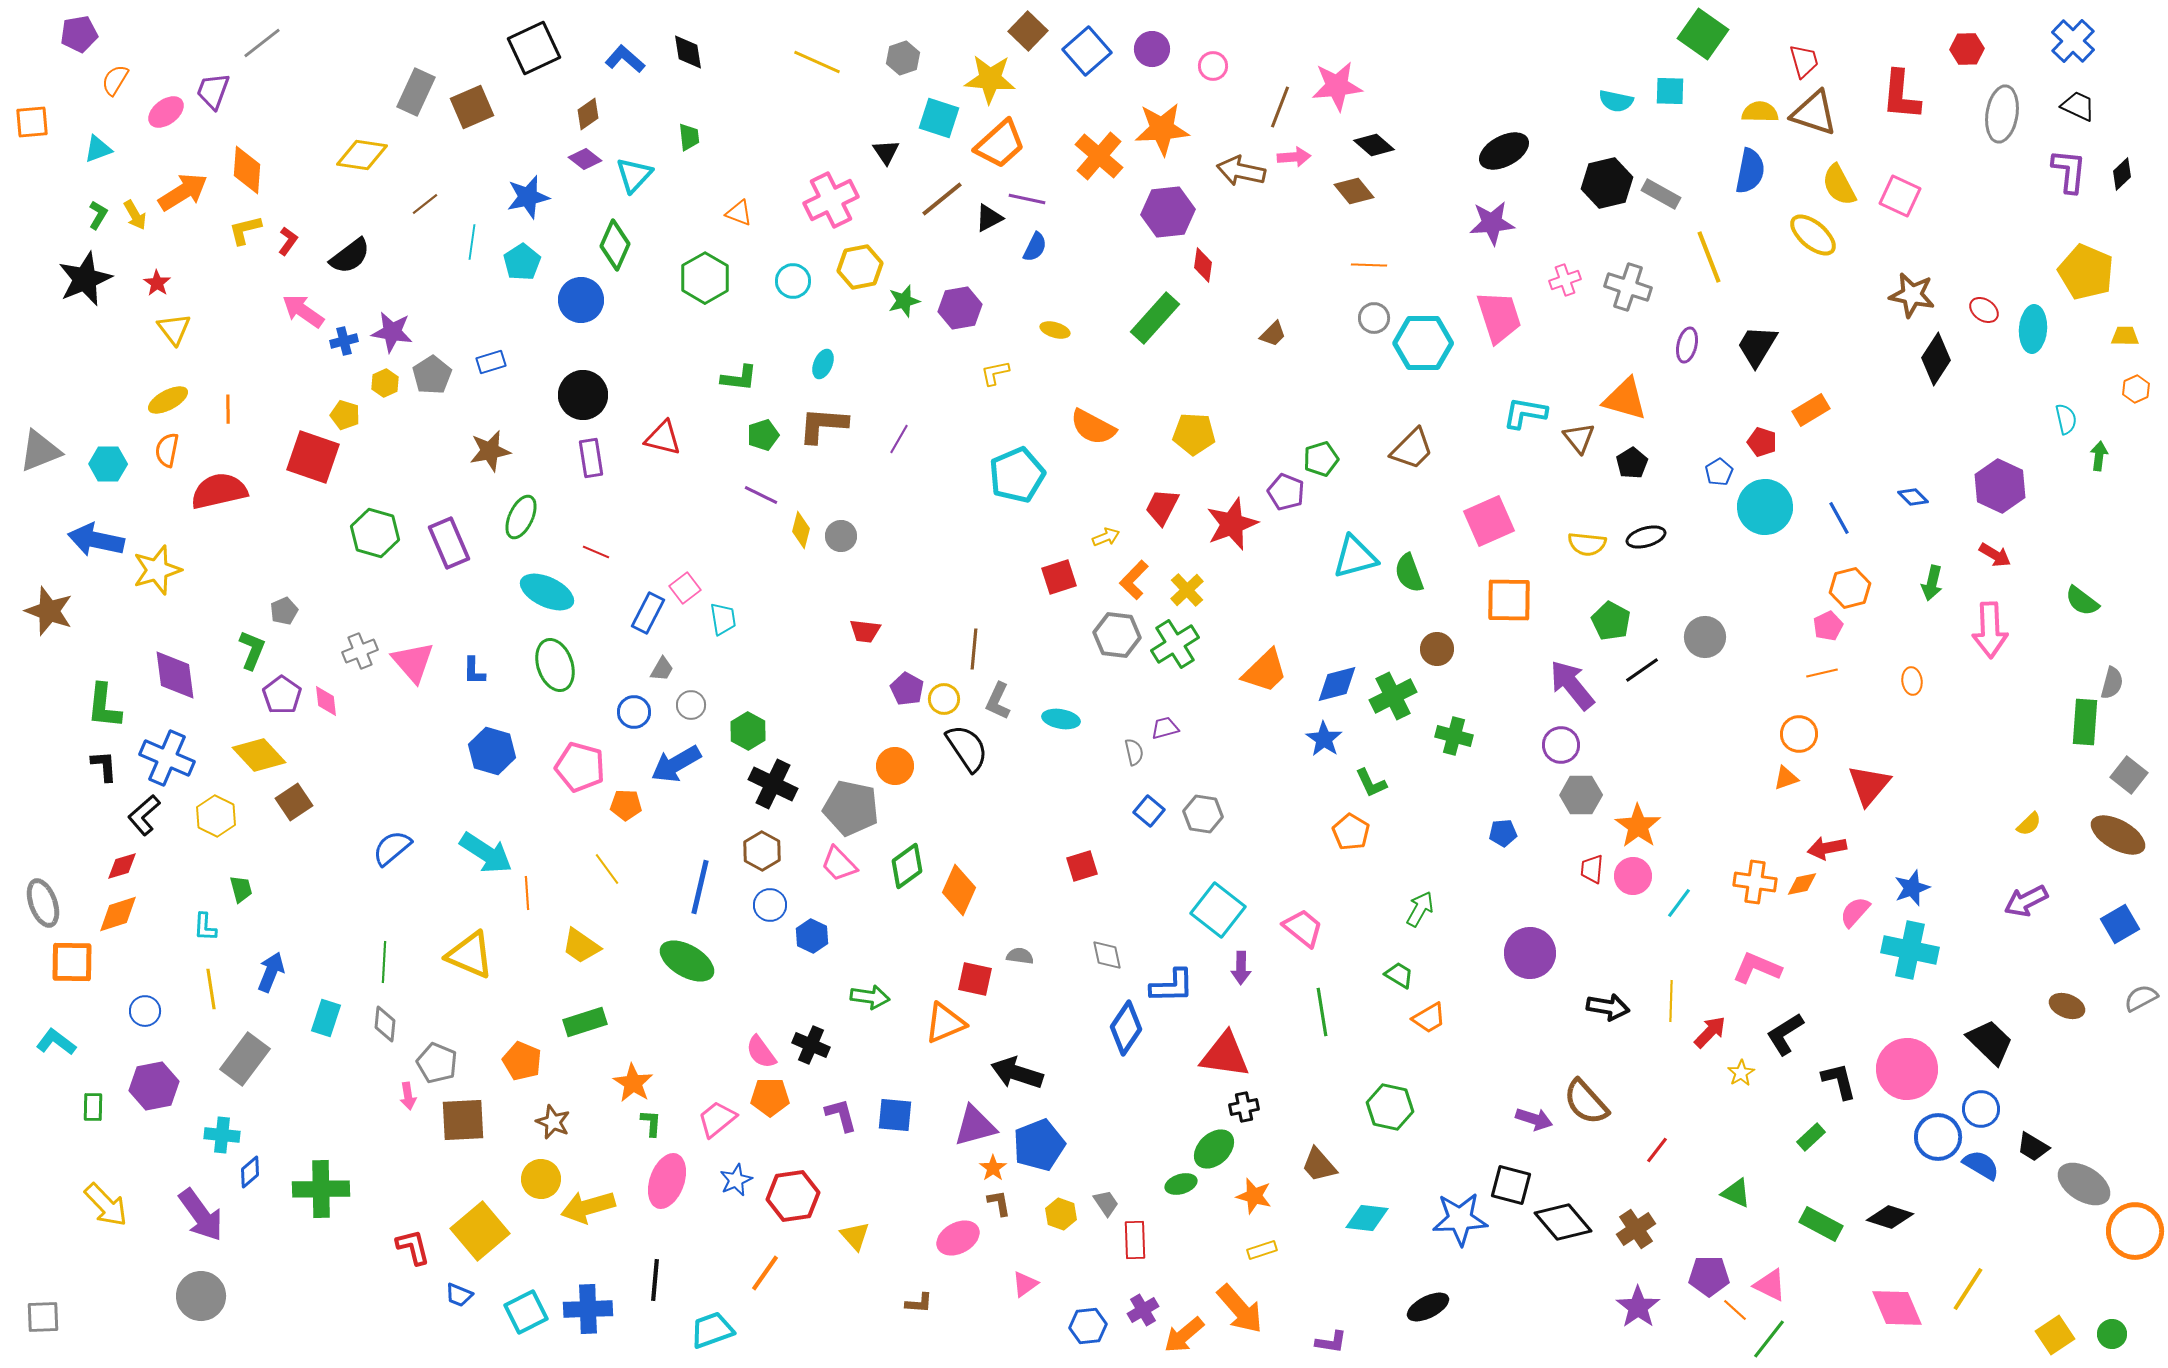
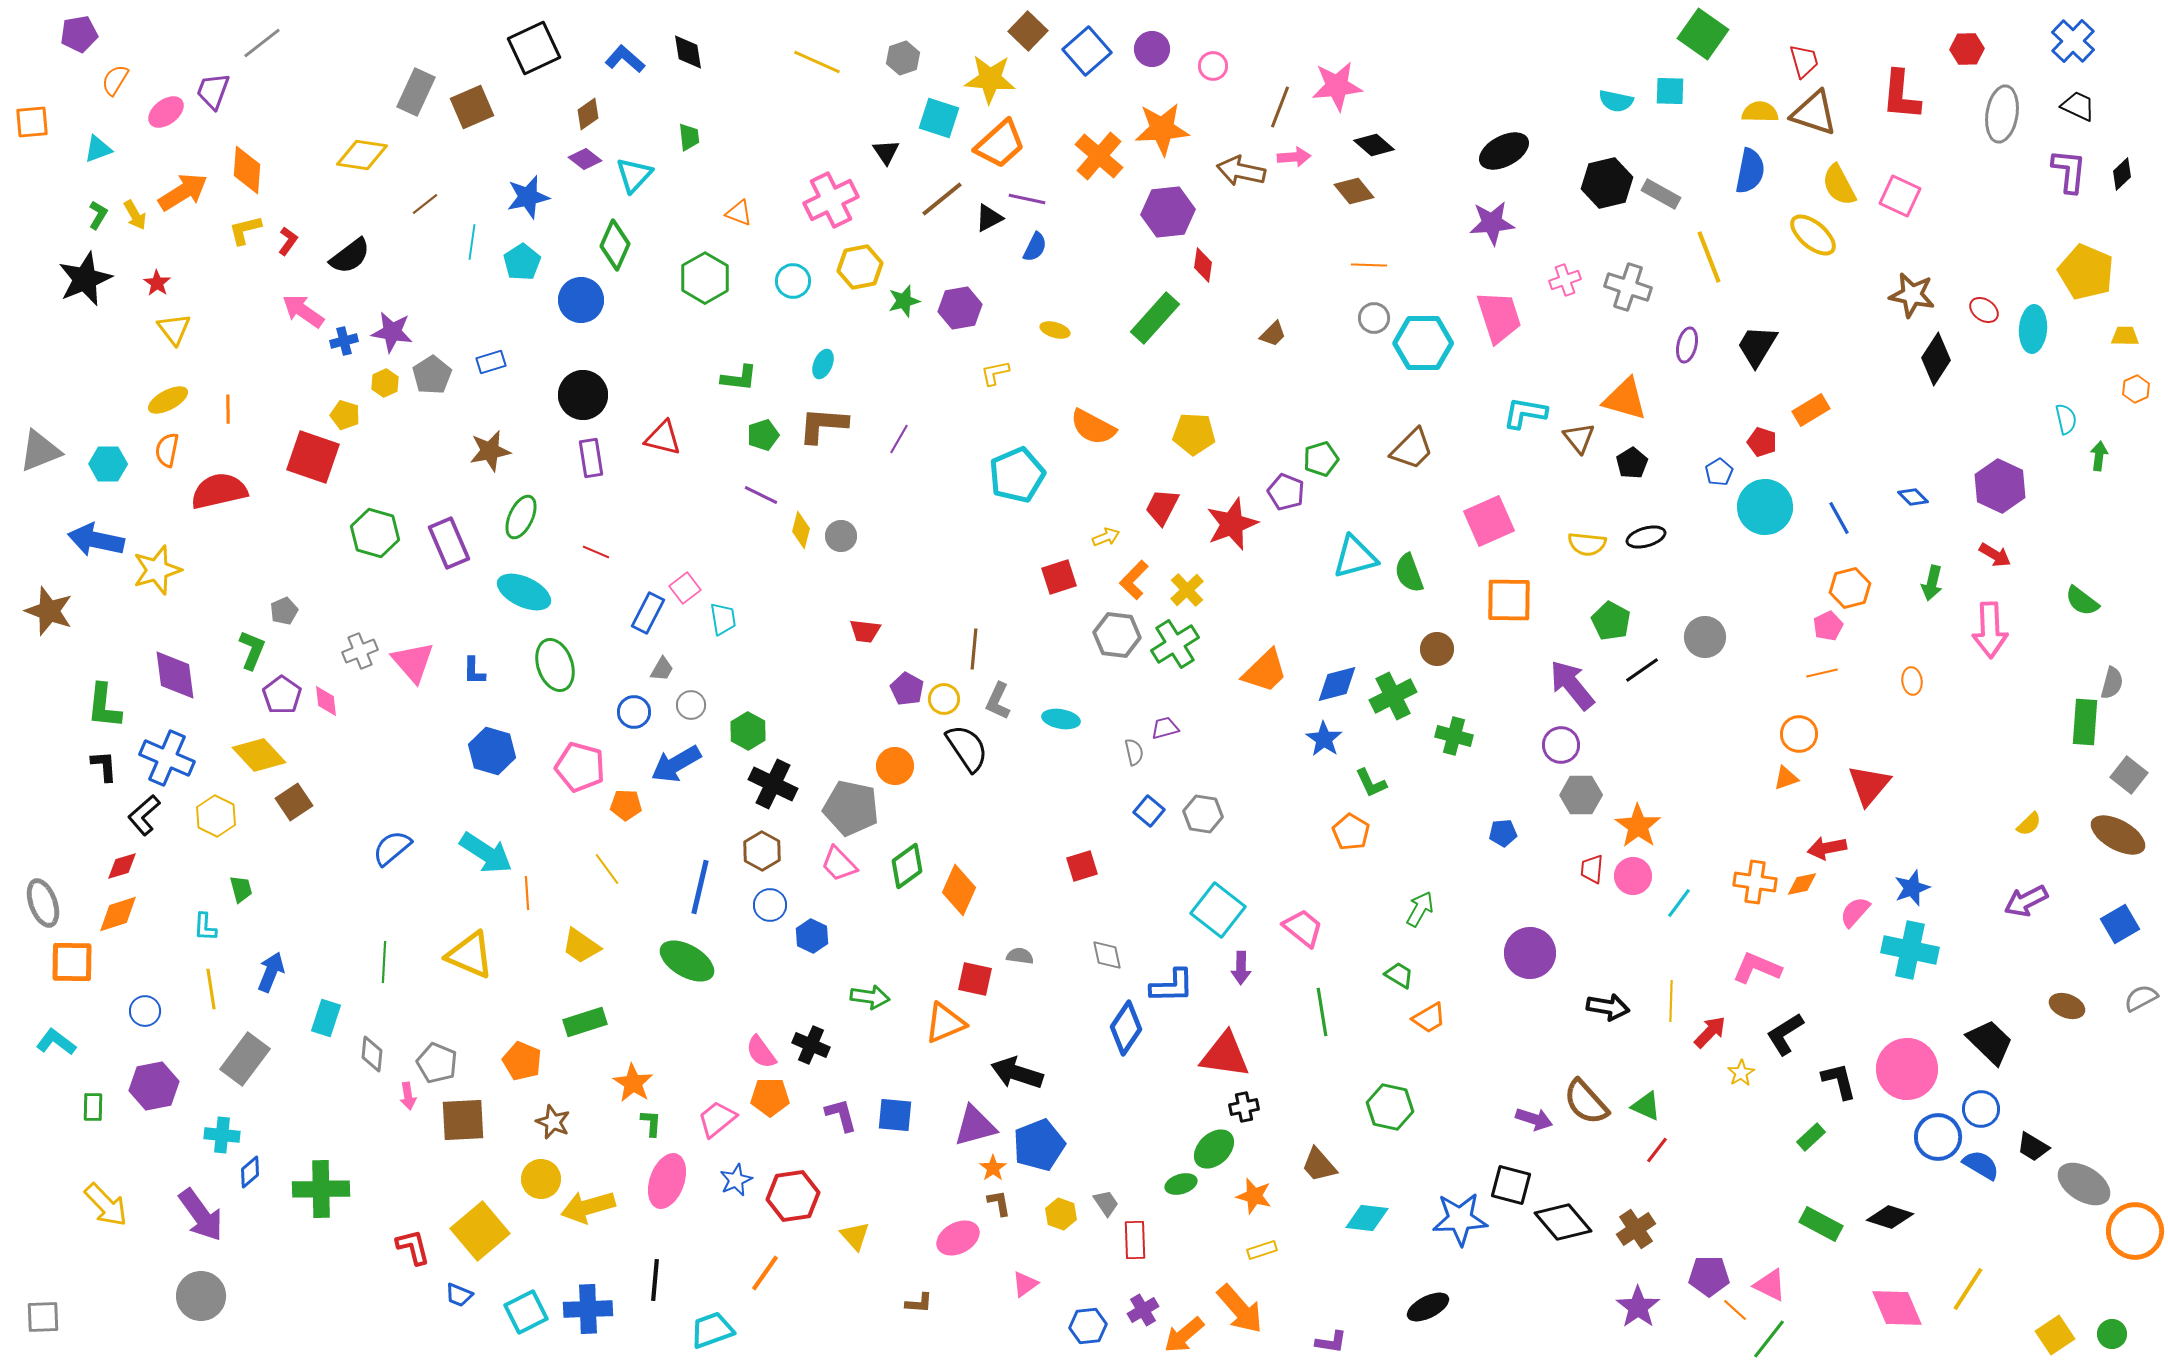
cyan ellipse at (547, 592): moved 23 px left
gray diamond at (385, 1024): moved 13 px left, 30 px down
green triangle at (1736, 1193): moved 90 px left, 87 px up
